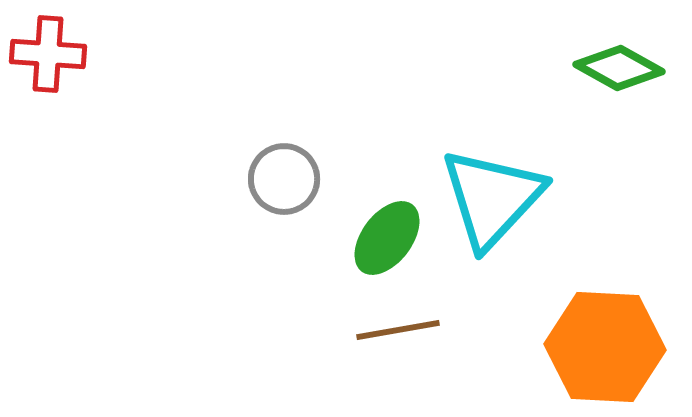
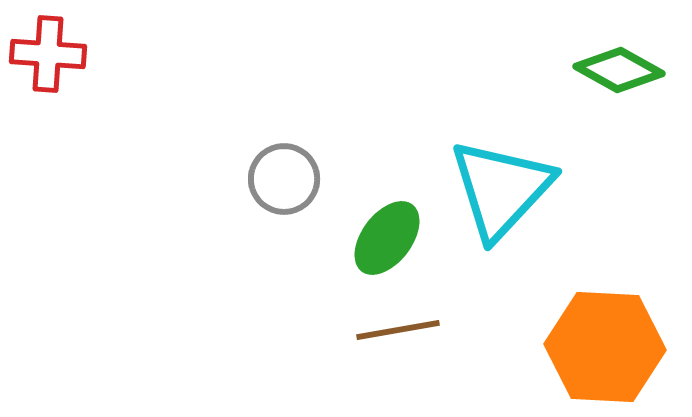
green diamond: moved 2 px down
cyan triangle: moved 9 px right, 9 px up
